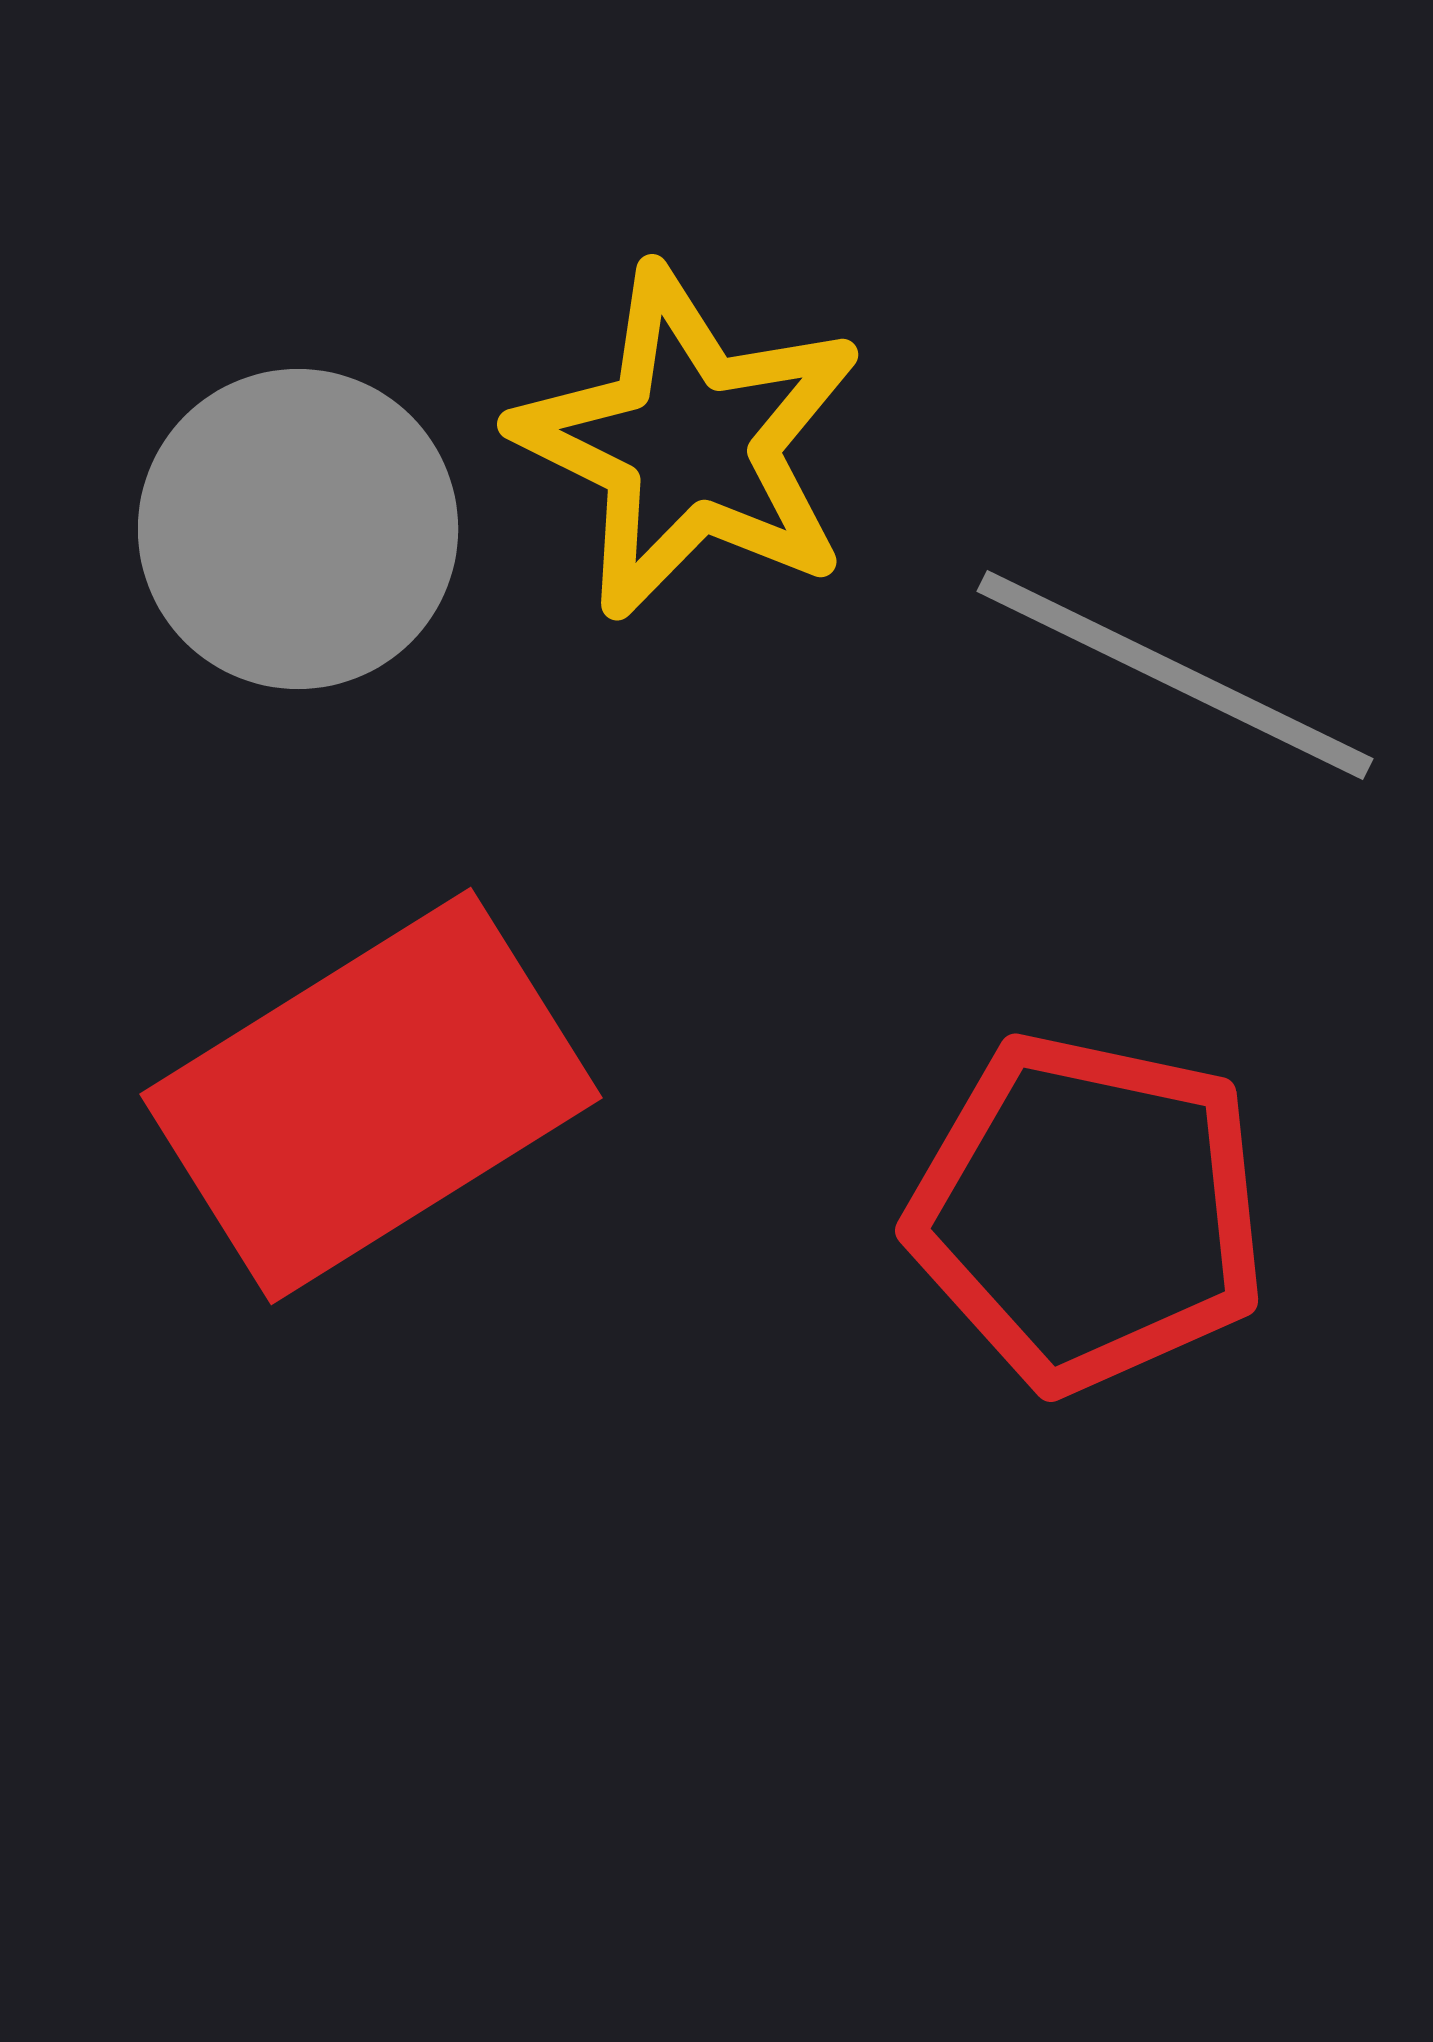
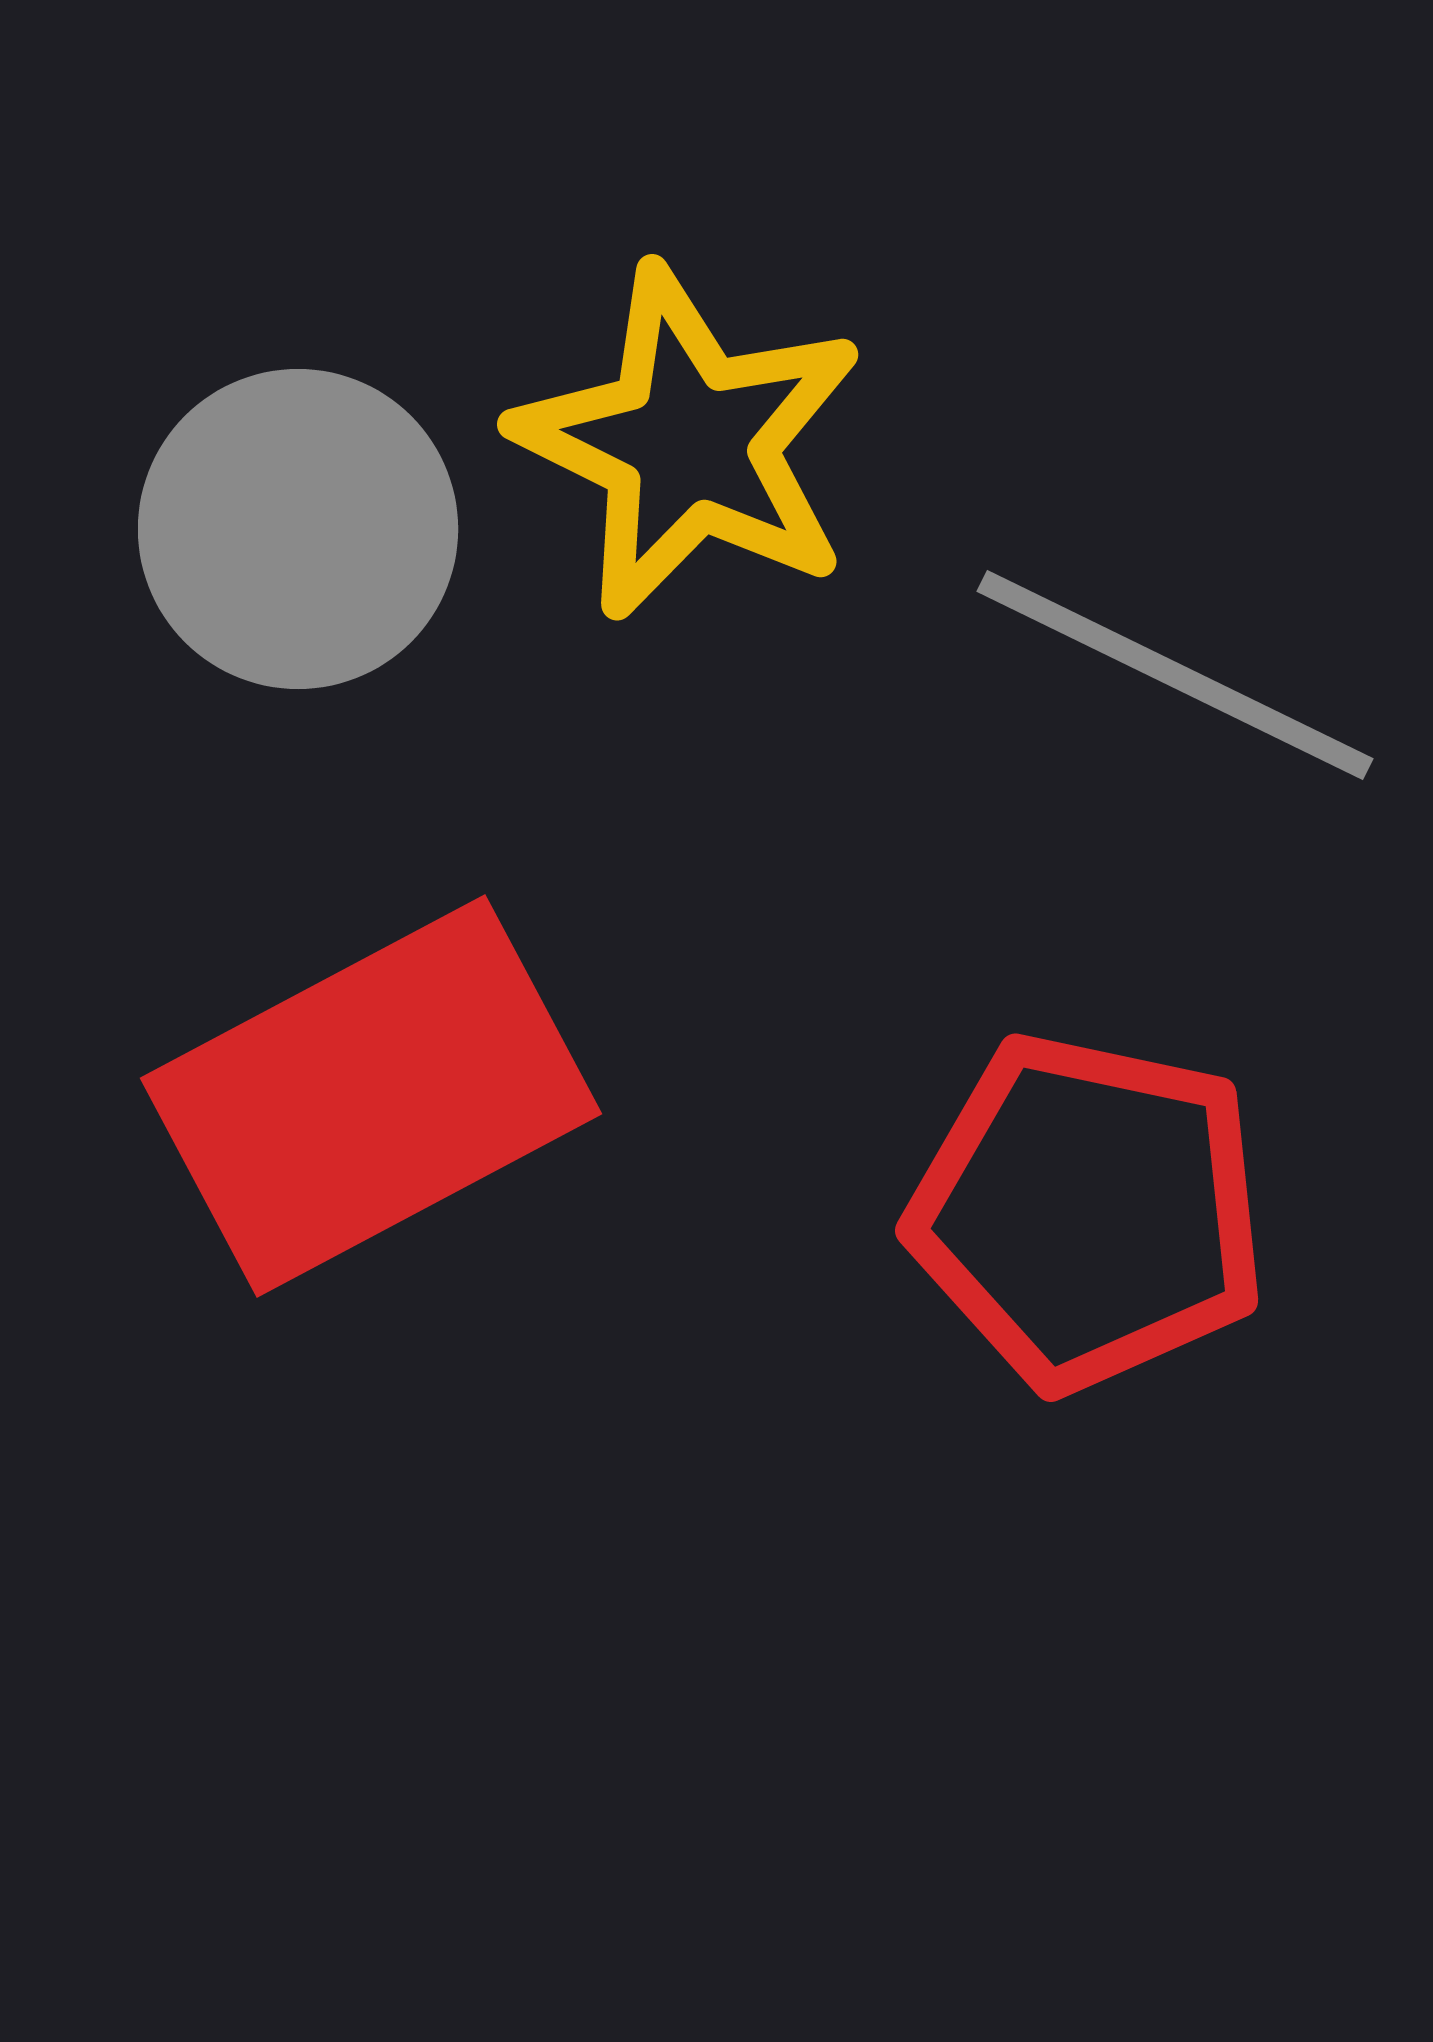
red rectangle: rotated 4 degrees clockwise
